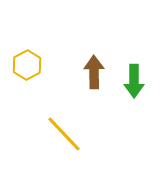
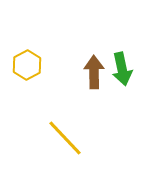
green arrow: moved 12 px left, 12 px up; rotated 12 degrees counterclockwise
yellow line: moved 1 px right, 4 px down
